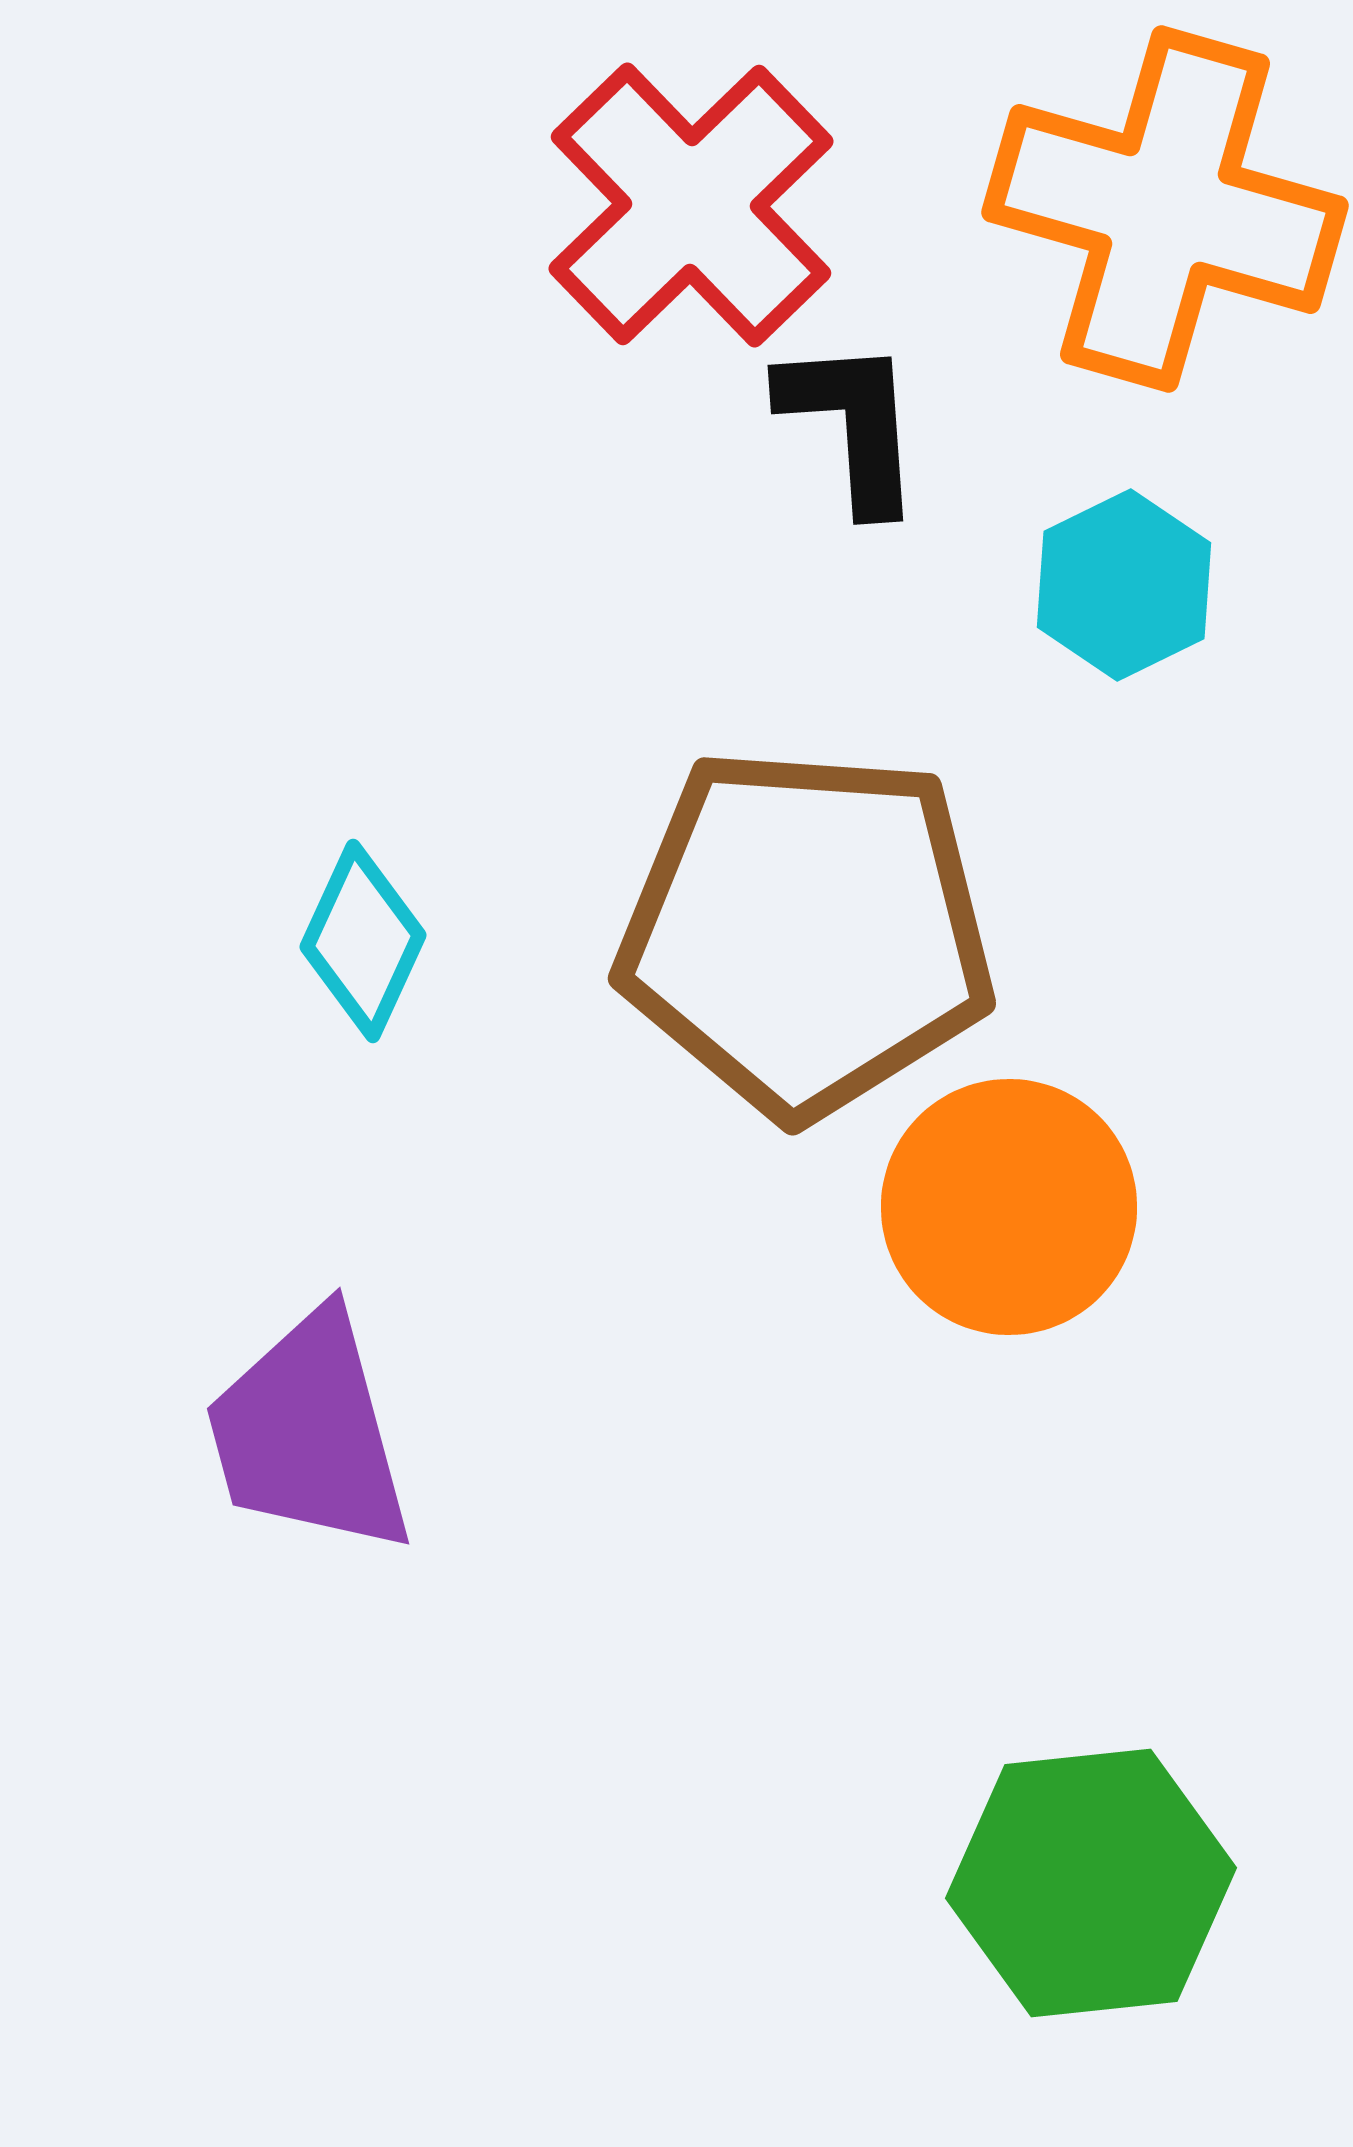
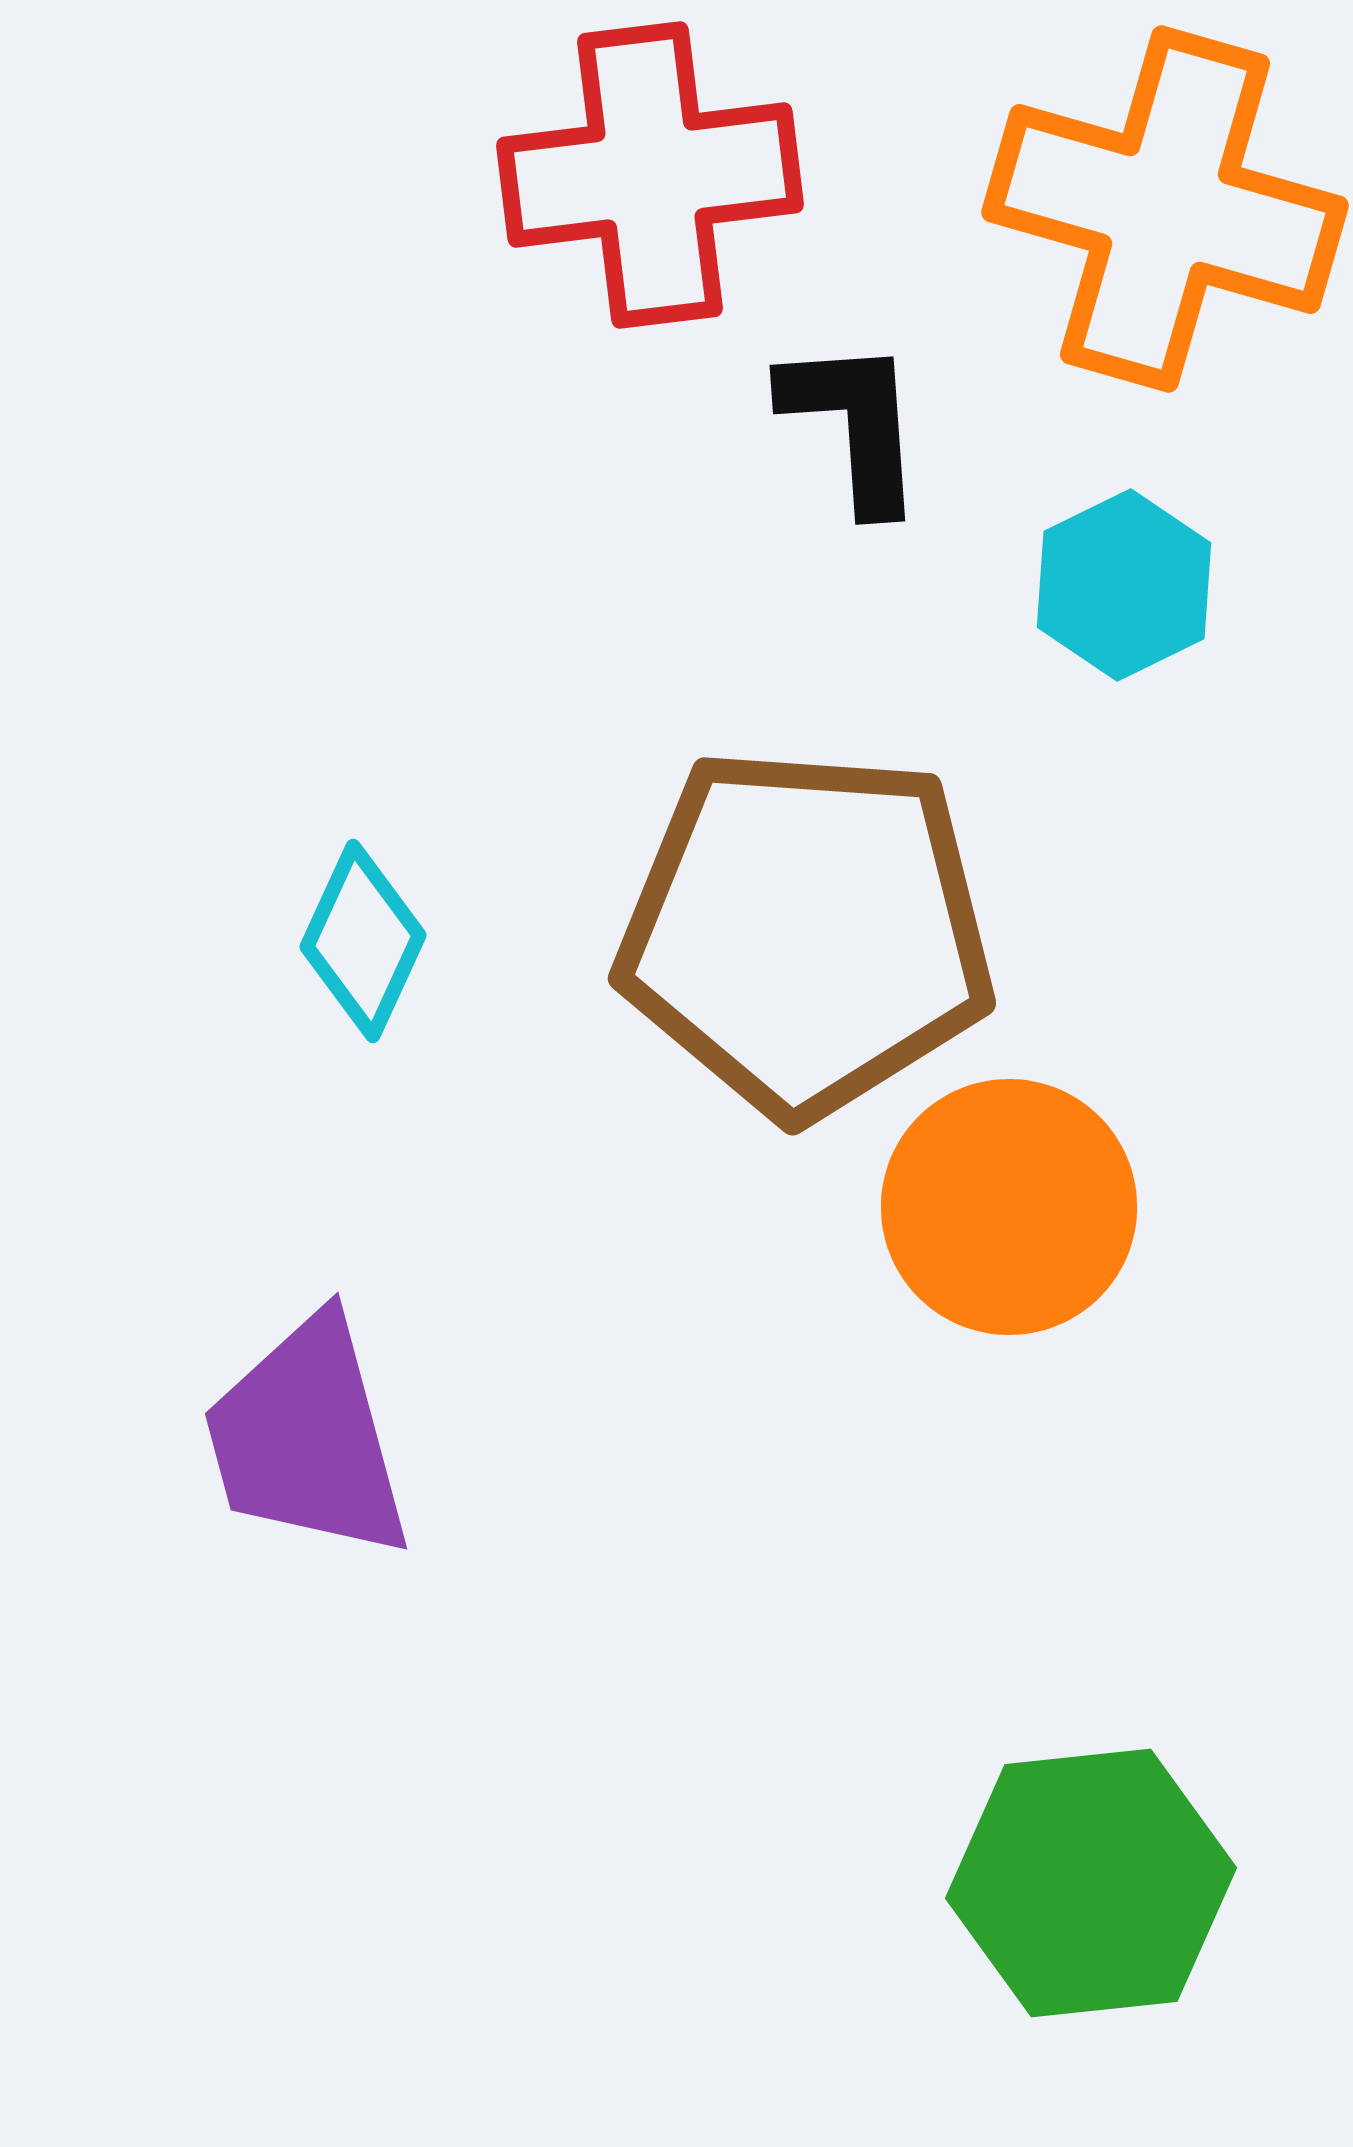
red cross: moved 41 px left, 30 px up; rotated 37 degrees clockwise
black L-shape: moved 2 px right
purple trapezoid: moved 2 px left, 5 px down
